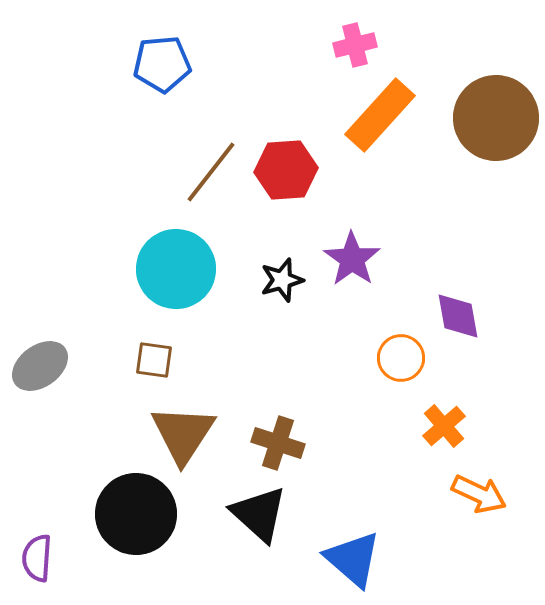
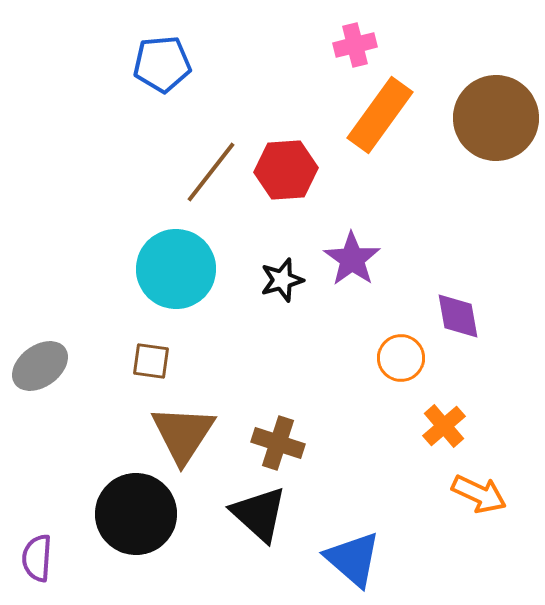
orange rectangle: rotated 6 degrees counterclockwise
brown square: moved 3 px left, 1 px down
